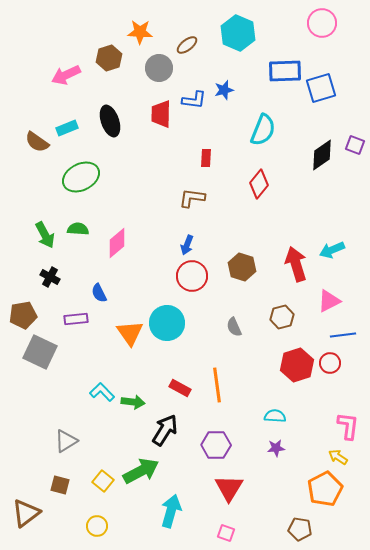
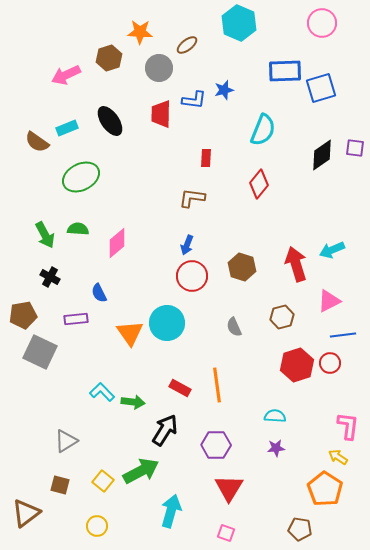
cyan hexagon at (238, 33): moved 1 px right, 10 px up
black ellipse at (110, 121): rotated 16 degrees counterclockwise
purple square at (355, 145): moved 3 px down; rotated 12 degrees counterclockwise
orange pentagon at (325, 489): rotated 12 degrees counterclockwise
